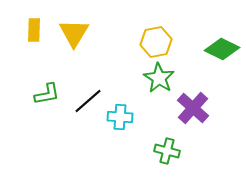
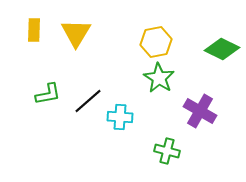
yellow triangle: moved 2 px right
green L-shape: moved 1 px right
purple cross: moved 7 px right, 3 px down; rotated 12 degrees counterclockwise
